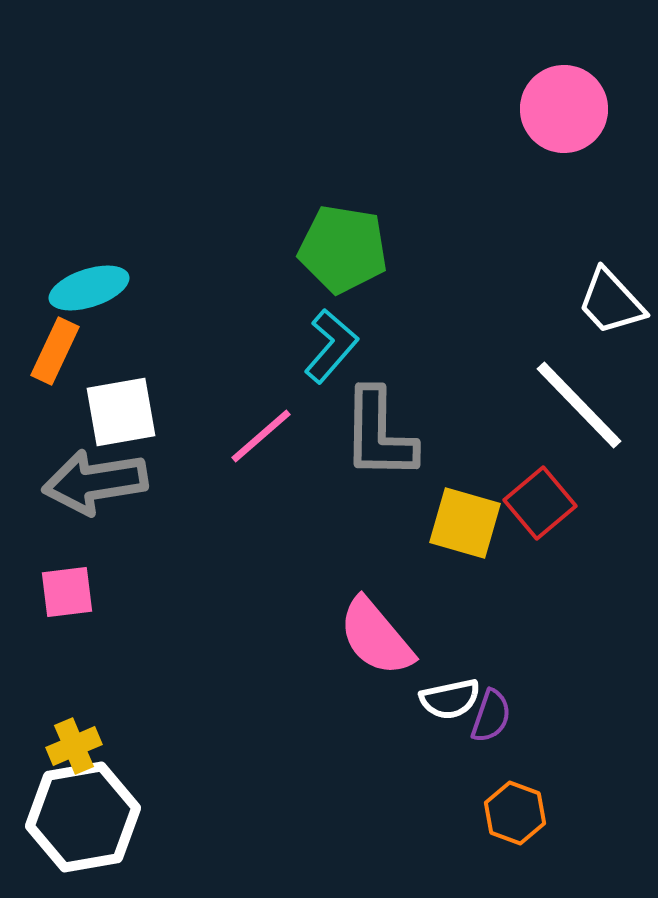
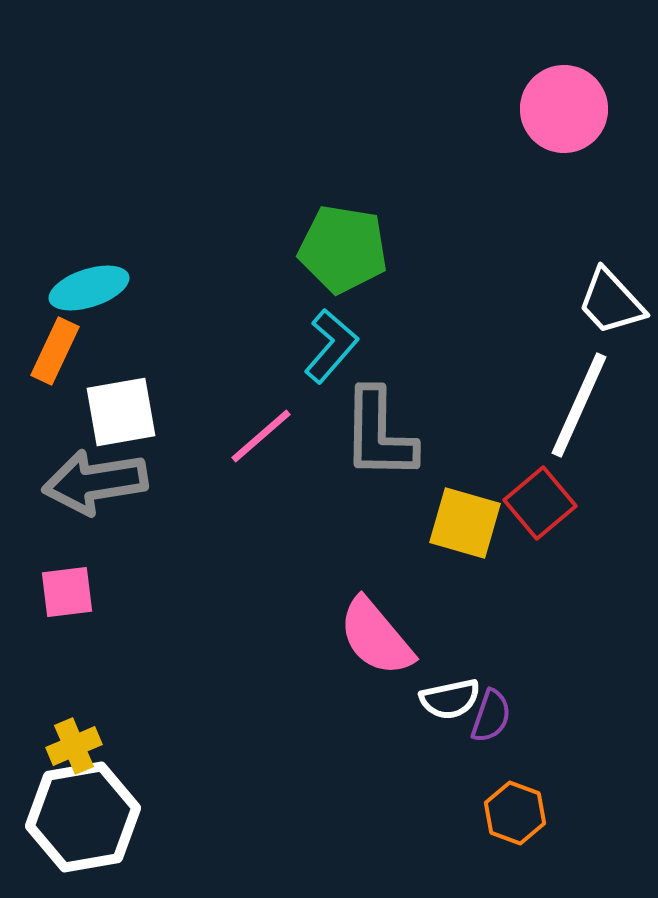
white line: rotated 68 degrees clockwise
